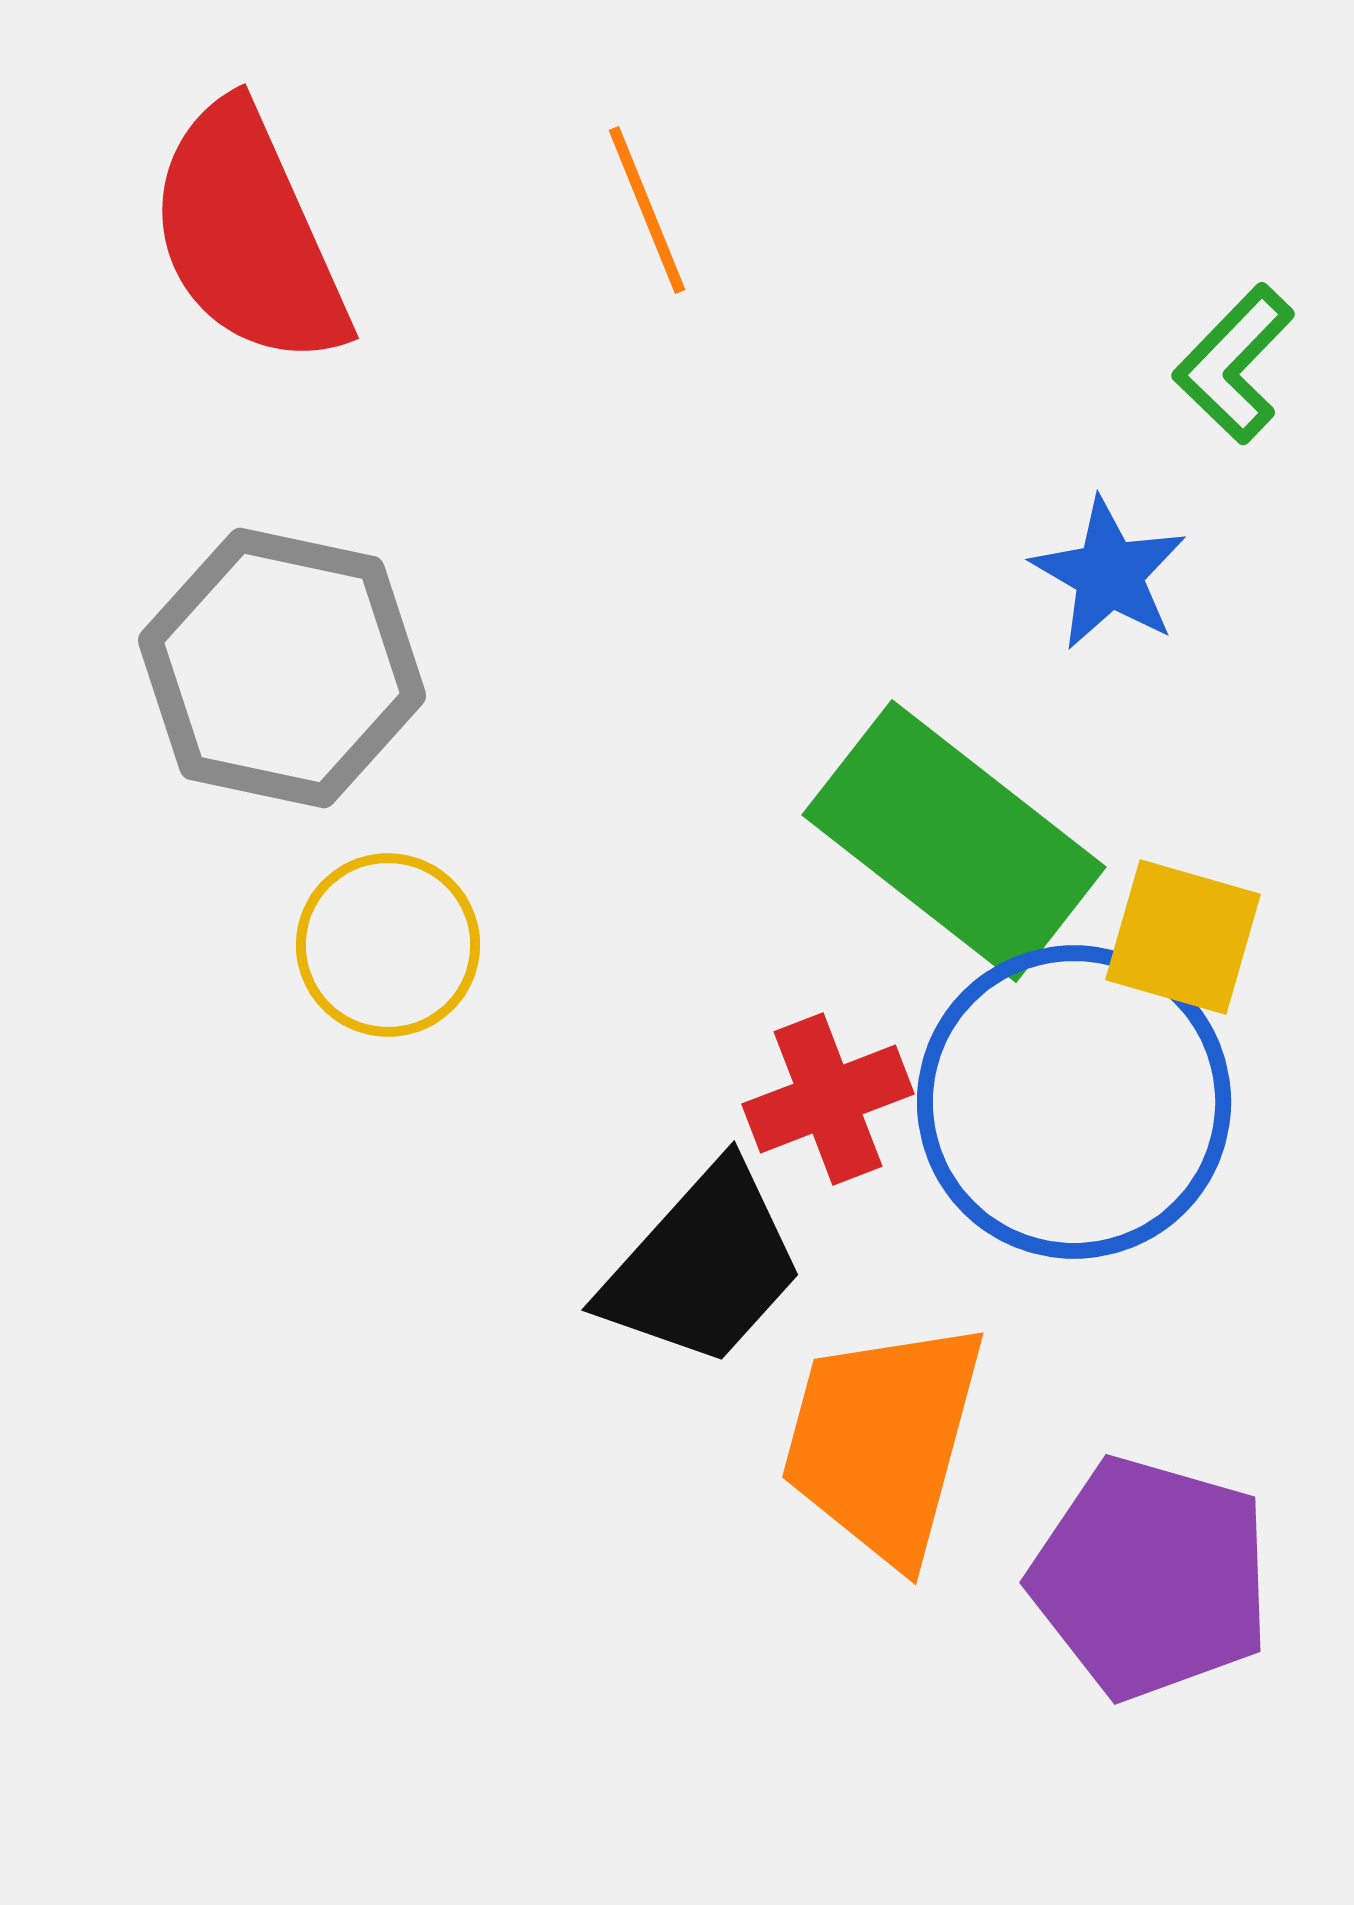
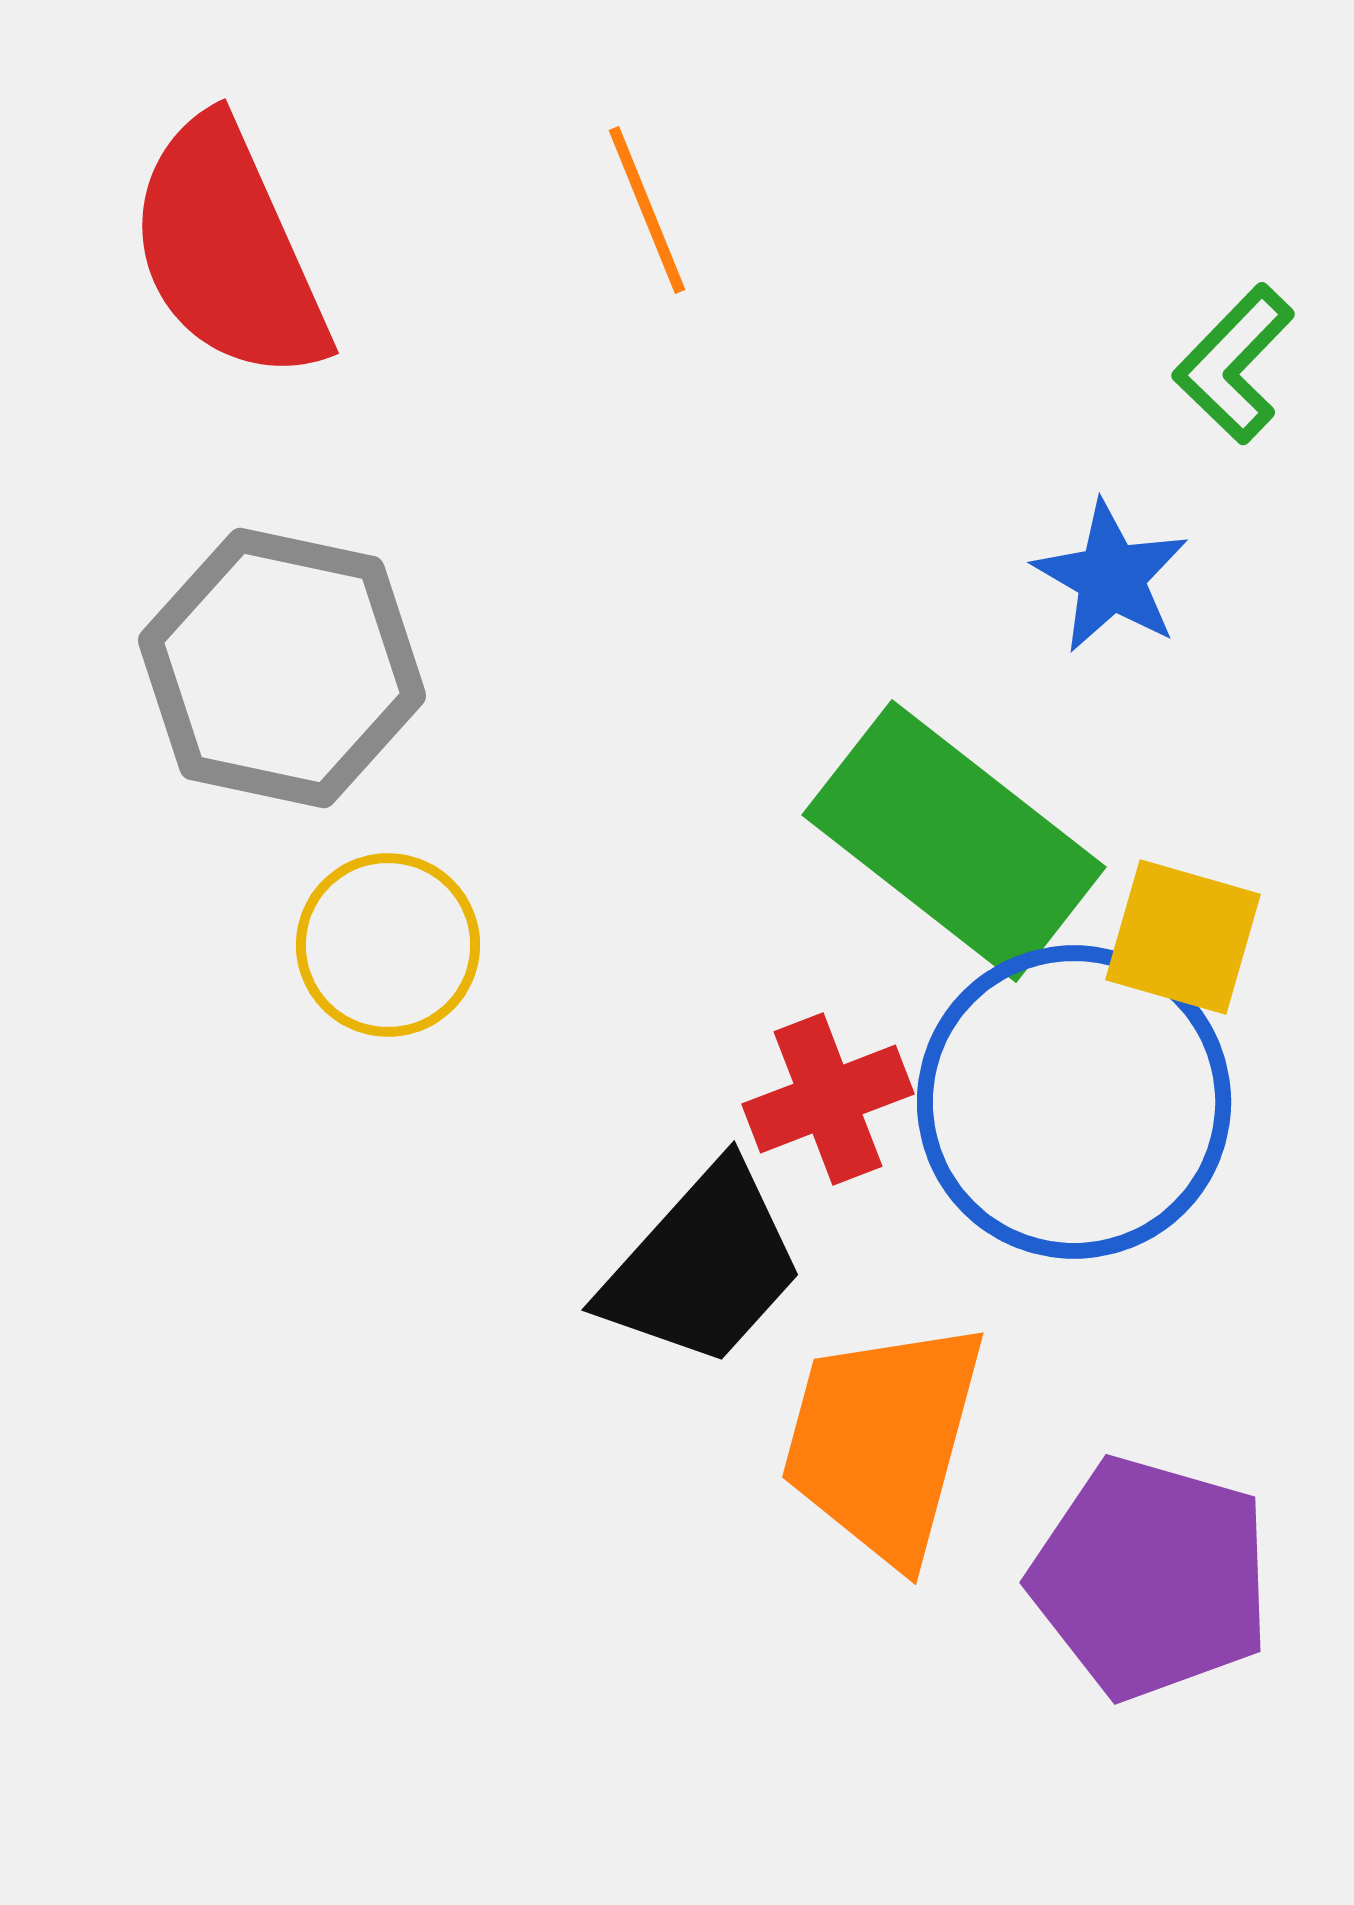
red semicircle: moved 20 px left, 15 px down
blue star: moved 2 px right, 3 px down
